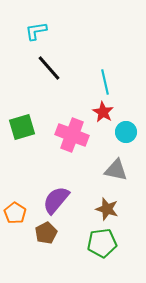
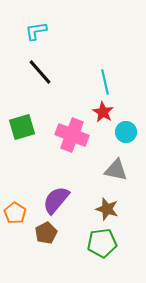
black line: moved 9 px left, 4 px down
